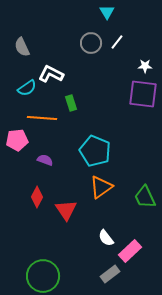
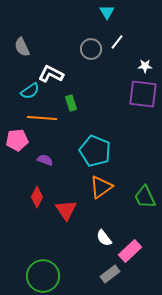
gray circle: moved 6 px down
cyan semicircle: moved 3 px right, 3 px down
white semicircle: moved 2 px left
